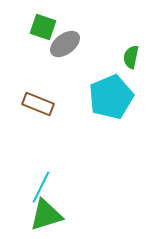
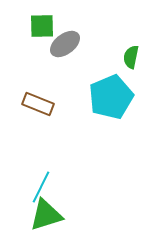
green square: moved 1 px left, 1 px up; rotated 20 degrees counterclockwise
